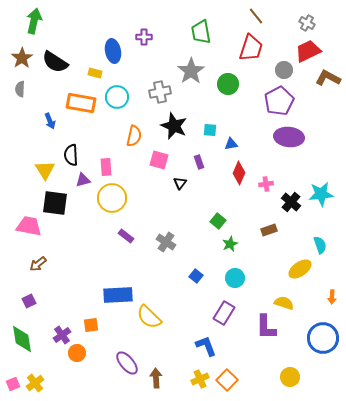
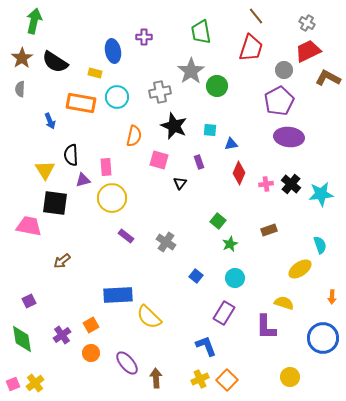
green circle at (228, 84): moved 11 px left, 2 px down
black cross at (291, 202): moved 18 px up
brown arrow at (38, 264): moved 24 px right, 3 px up
orange square at (91, 325): rotated 21 degrees counterclockwise
orange circle at (77, 353): moved 14 px right
